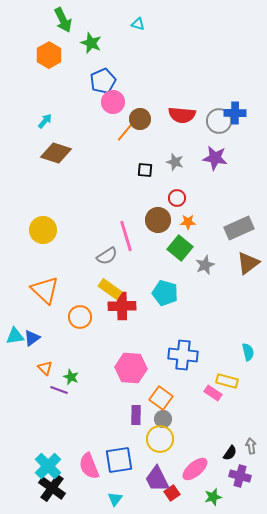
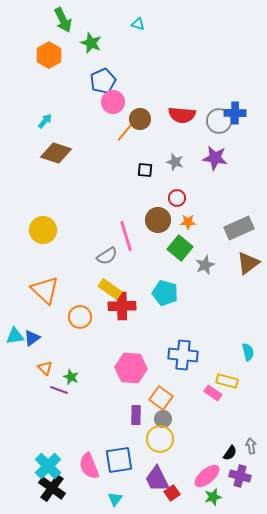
pink ellipse at (195, 469): moved 12 px right, 7 px down
